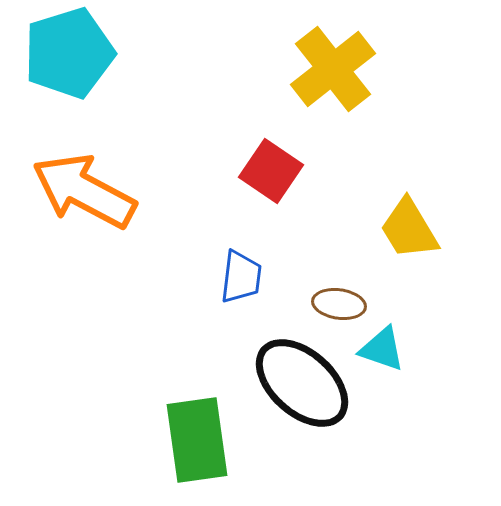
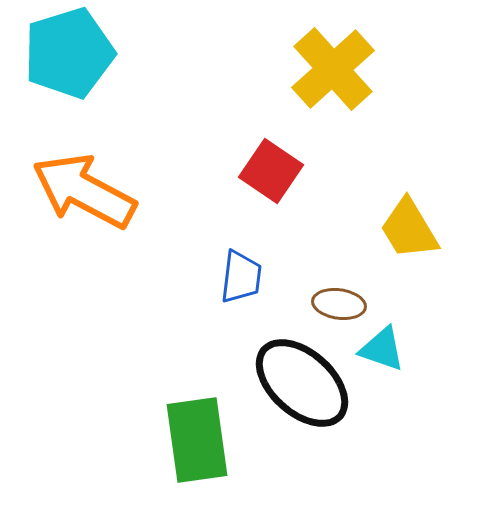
yellow cross: rotated 4 degrees counterclockwise
